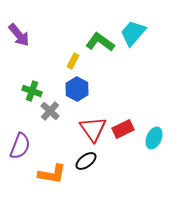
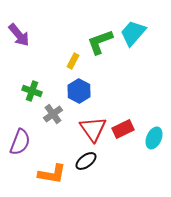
green L-shape: rotated 56 degrees counterclockwise
blue hexagon: moved 2 px right, 2 px down
gray cross: moved 3 px right, 3 px down; rotated 12 degrees clockwise
purple semicircle: moved 4 px up
